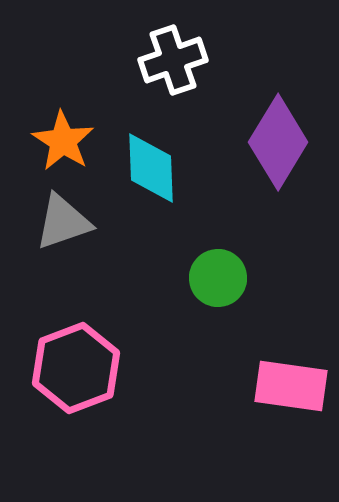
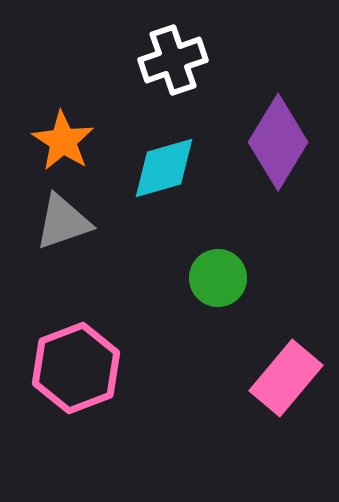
cyan diamond: moved 13 px right; rotated 76 degrees clockwise
pink rectangle: moved 5 px left, 8 px up; rotated 58 degrees counterclockwise
